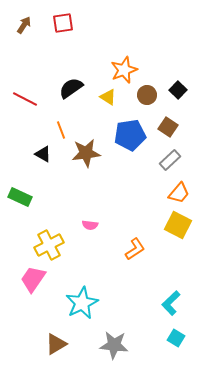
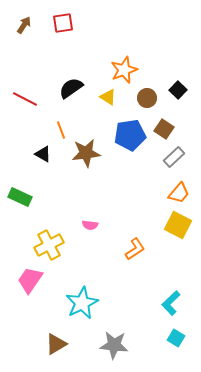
brown circle: moved 3 px down
brown square: moved 4 px left, 2 px down
gray rectangle: moved 4 px right, 3 px up
pink trapezoid: moved 3 px left, 1 px down
